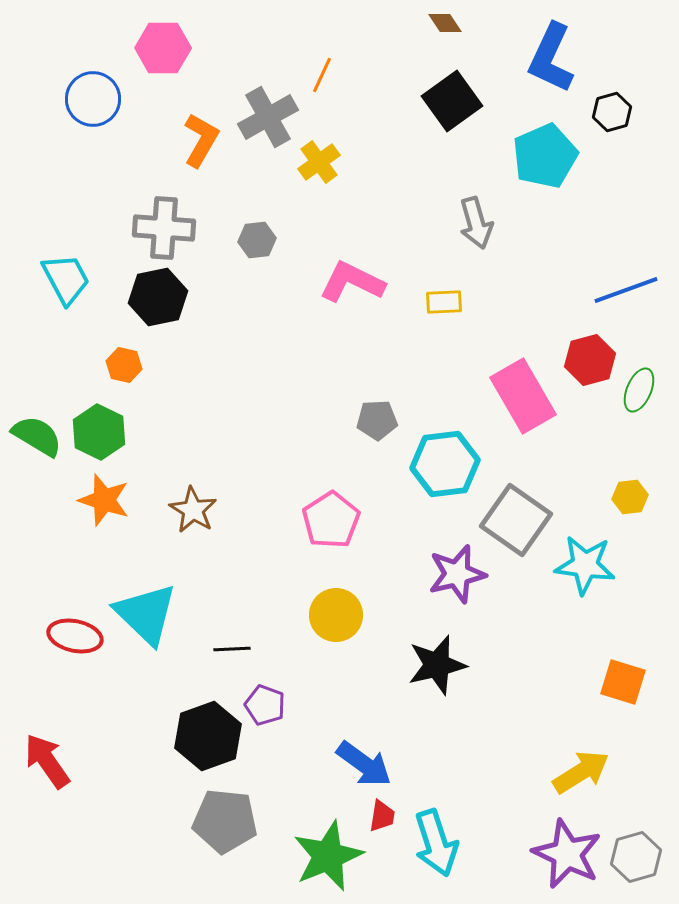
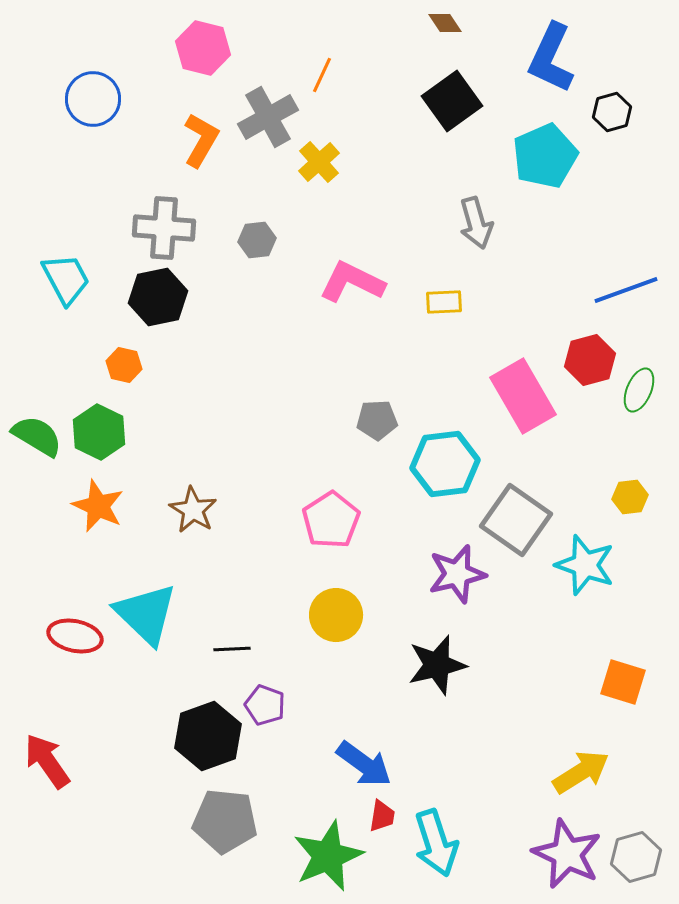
pink hexagon at (163, 48): moved 40 px right; rotated 14 degrees clockwise
yellow cross at (319, 162): rotated 6 degrees counterclockwise
orange star at (104, 500): moved 6 px left, 6 px down; rotated 6 degrees clockwise
cyan star at (585, 565): rotated 12 degrees clockwise
